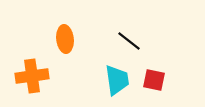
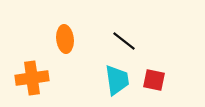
black line: moved 5 px left
orange cross: moved 2 px down
